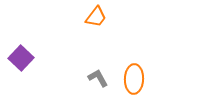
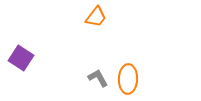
purple square: rotated 10 degrees counterclockwise
orange ellipse: moved 6 px left
